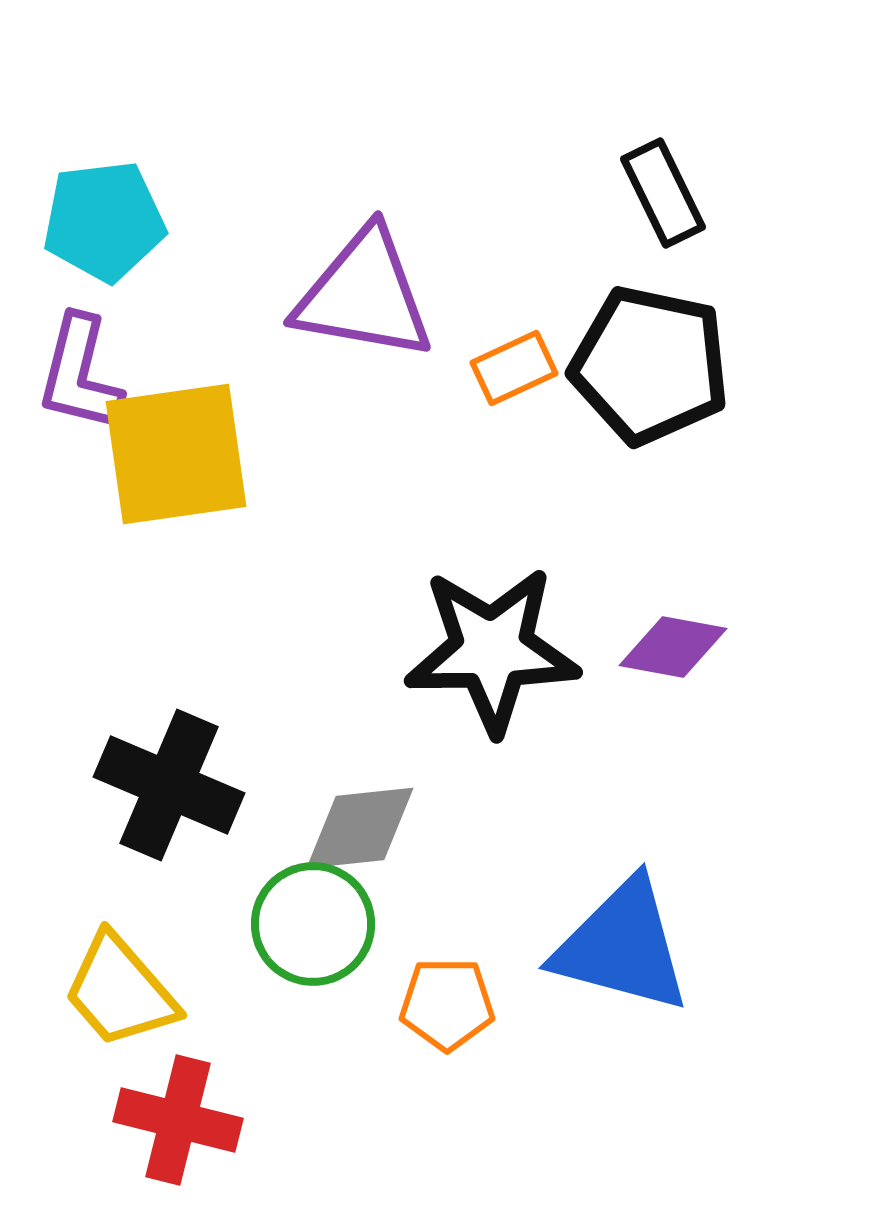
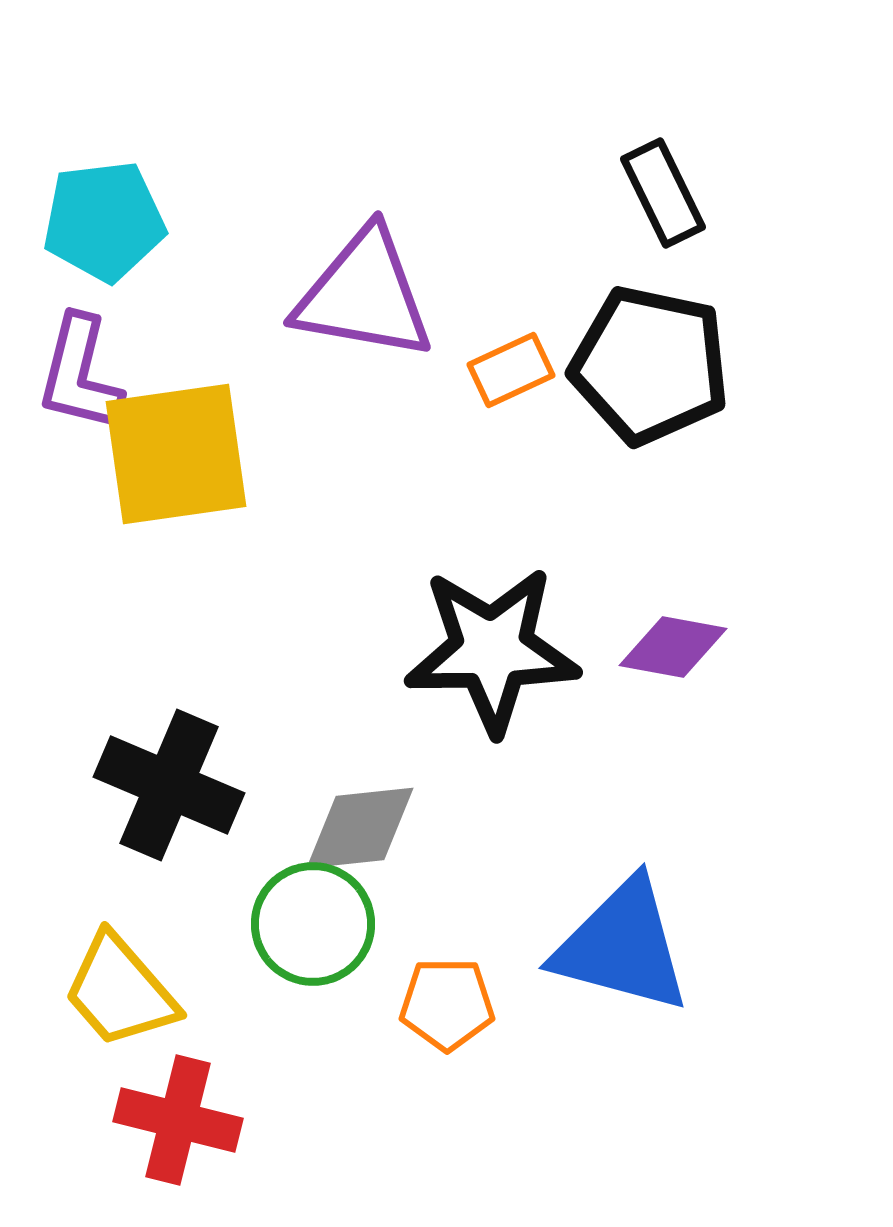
orange rectangle: moved 3 px left, 2 px down
